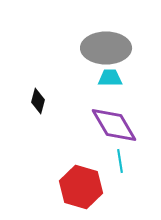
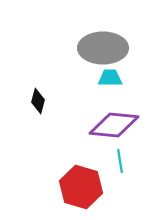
gray ellipse: moved 3 px left
purple diamond: rotated 54 degrees counterclockwise
